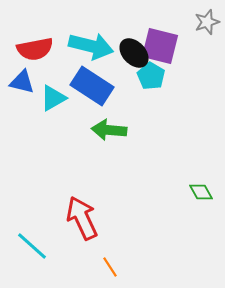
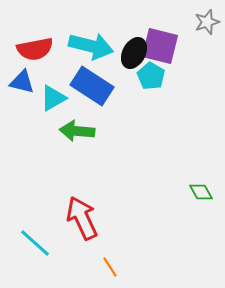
black ellipse: rotated 72 degrees clockwise
green arrow: moved 32 px left, 1 px down
cyan line: moved 3 px right, 3 px up
